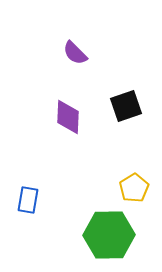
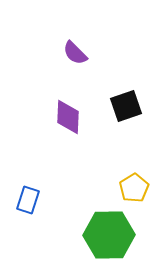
blue rectangle: rotated 8 degrees clockwise
